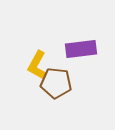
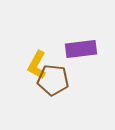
brown pentagon: moved 3 px left, 3 px up
